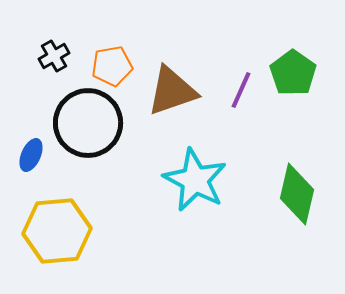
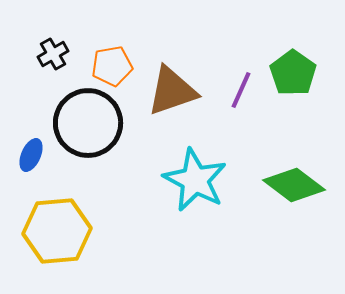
black cross: moved 1 px left, 2 px up
green diamond: moved 3 px left, 9 px up; rotated 66 degrees counterclockwise
